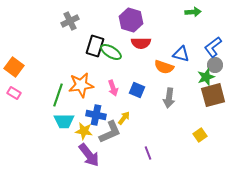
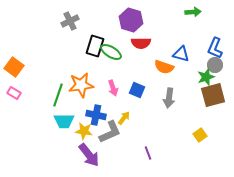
blue L-shape: moved 2 px right, 1 px down; rotated 30 degrees counterclockwise
